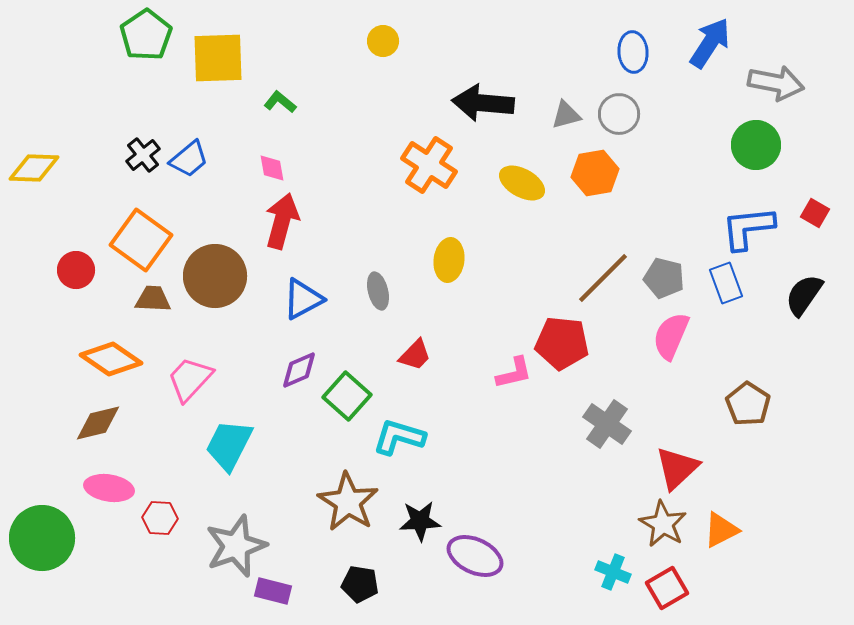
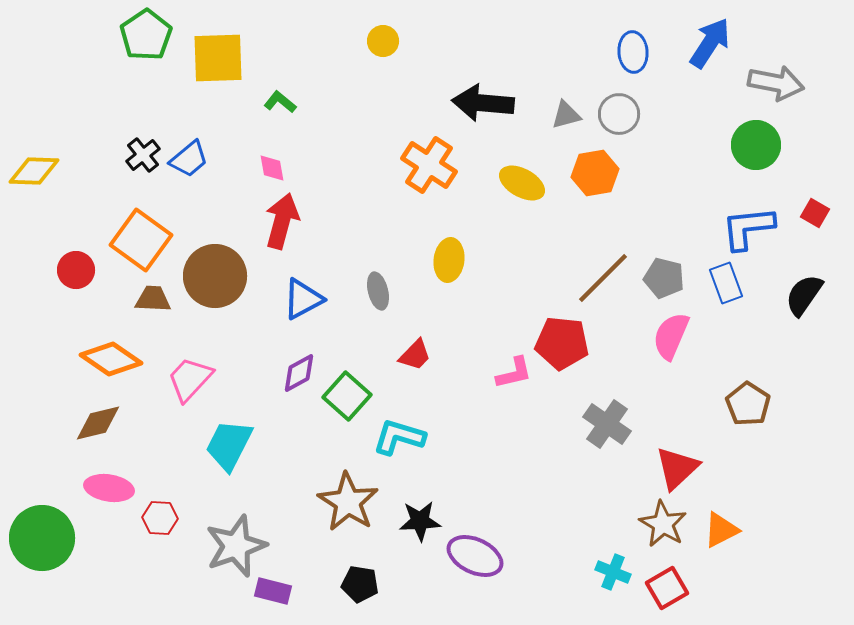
yellow diamond at (34, 168): moved 3 px down
purple diamond at (299, 370): moved 3 px down; rotated 6 degrees counterclockwise
